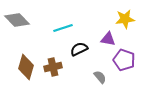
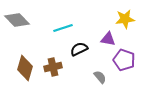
brown diamond: moved 1 px left, 1 px down
